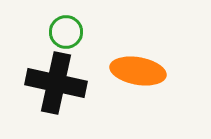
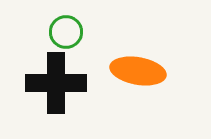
black cross: rotated 12 degrees counterclockwise
